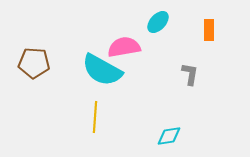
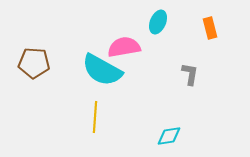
cyan ellipse: rotated 20 degrees counterclockwise
orange rectangle: moved 1 px right, 2 px up; rotated 15 degrees counterclockwise
